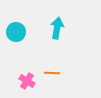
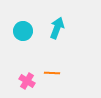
cyan arrow: rotated 10 degrees clockwise
cyan circle: moved 7 px right, 1 px up
